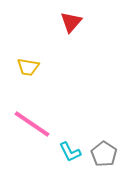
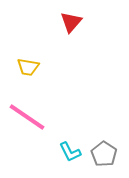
pink line: moved 5 px left, 7 px up
